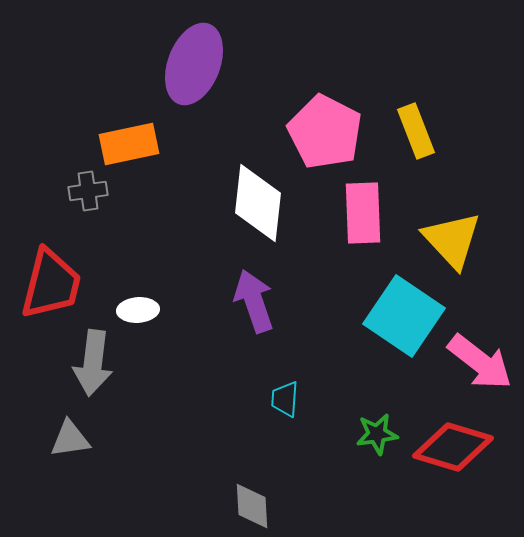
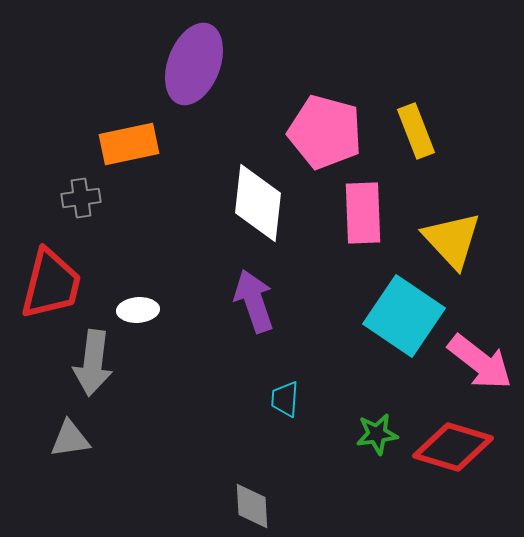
pink pentagon: rotated 12 degrees counterclockwise
gray cross: moved 7 px left, 7 px down
